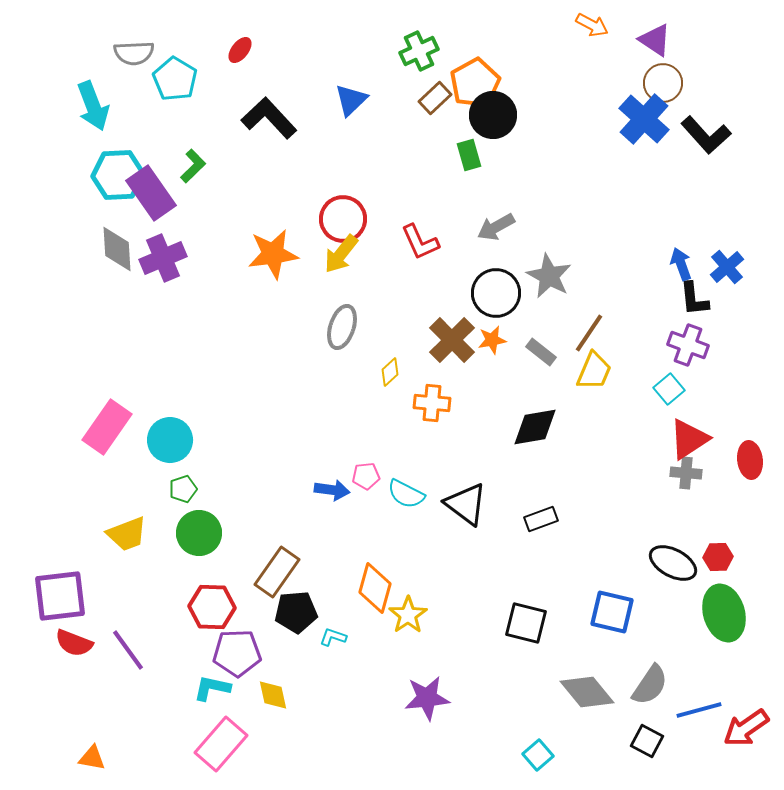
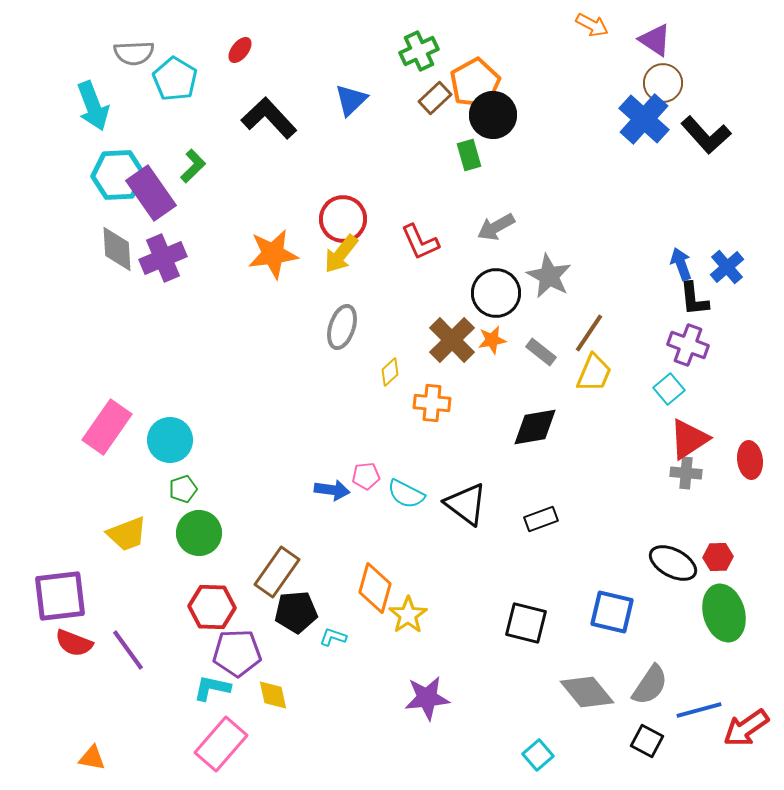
yellow trapezoid at (594, 371): moved 2 px down
